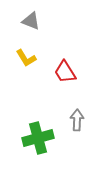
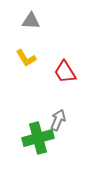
gray triangle: rotated 18 degrees counterclockwise
gray arrow: moved 19 px left; rotated 20 degrees clockwise
